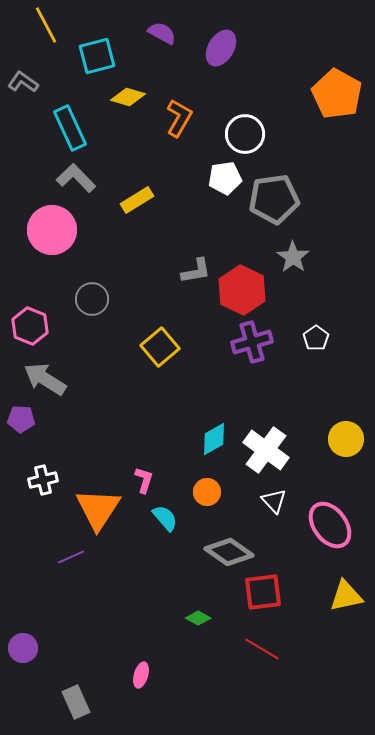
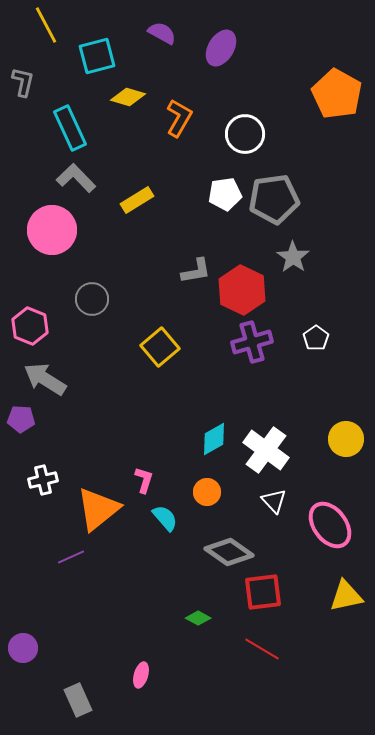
gray L-shape at (23, 82): rotated 68 degrees clockwise
white pentagon at (225, 178): moved 16 px down
orange triangle at (98, 509): rotated 18 degrees clockwise
gray rectangle at (76, 702): moved 2 px right, 2 px up
